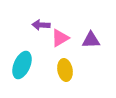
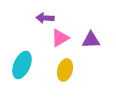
purple arrow: moved 4 px right, 7 px up
yellow ellipse: rotated 25 degrees clockwise
